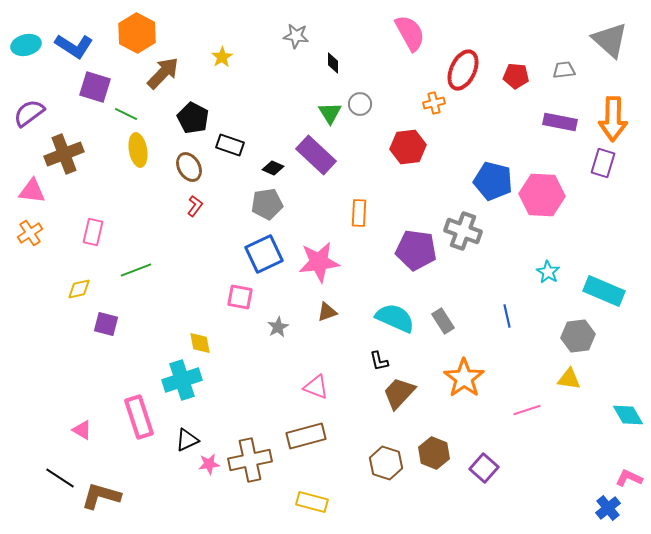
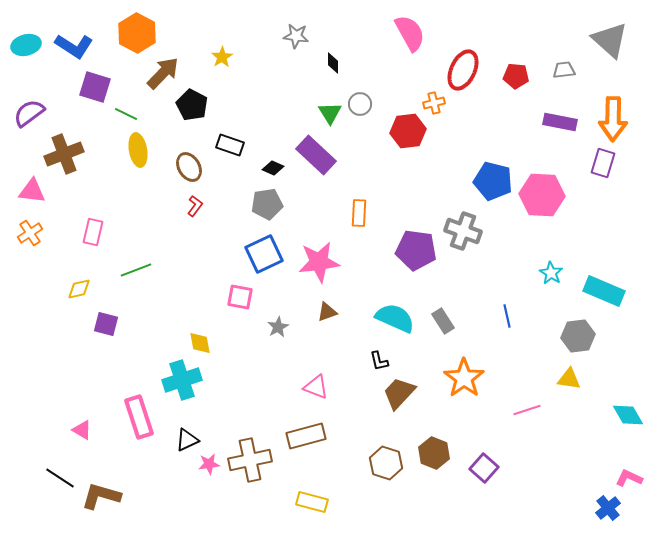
black pentagon at (193, 118): moved 1 px left, 13 px up
red hexagon at (408, 147): moved 16 px up
cyan star at (548, 272): moved 3 px right, 1 px down
